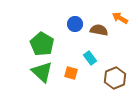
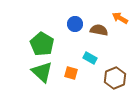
cyan rectangle: rotated 24 degrees counterclockwise
